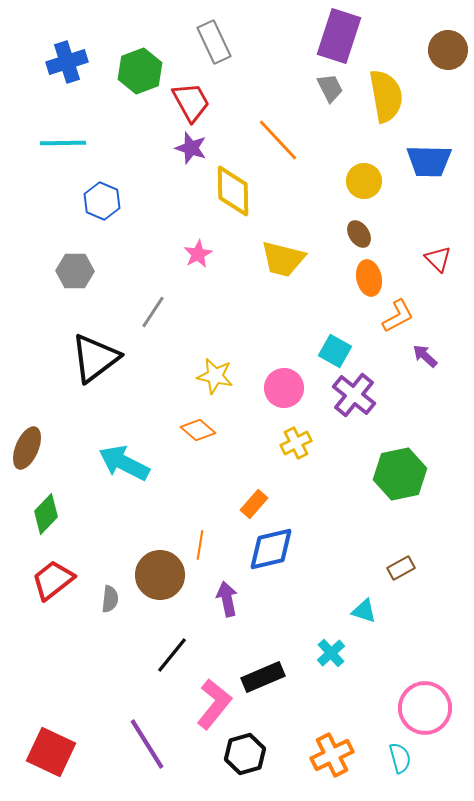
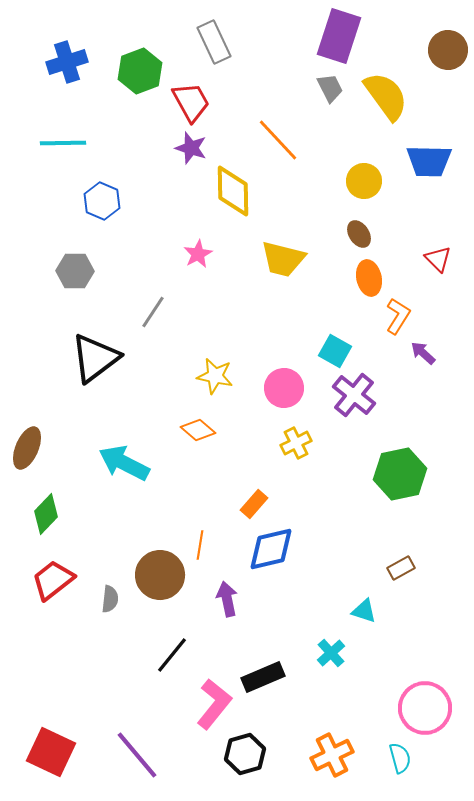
yellow semicircle at (386, 96): rotated 26 degrees counterclockwise
orange L-shape at (398, 316): rotated 30 degrees counterclockwise
purple arrow at (425, 356): moved 2 px left, 3 px up
purple line at (147, 744): moved 10 px left, 11 px down; rotated 8 degrees counterclockwise
